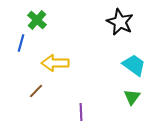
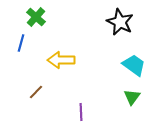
green cross: moved 1 px left, 3 px up
yellow arrow: moved 6 px right, 3 px up
brown line: moved 1 px down
